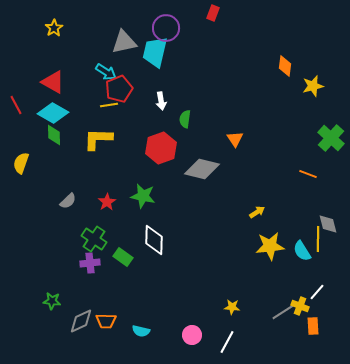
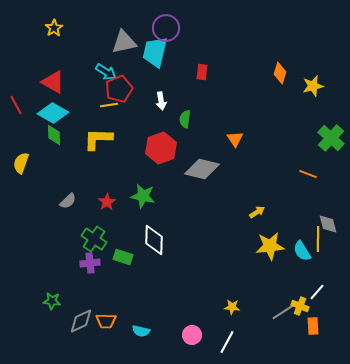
red rectangle at (213, 13): moved 11 px left, 59 px down; rotated 14 degrees counterclockwise
orange diamond at (285, 66): moved 5 px left, 7 px down; rotated 10 degrees clockwise
green rectangle at (123, 257): rotated 18 degrees counterclockwise
